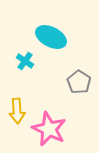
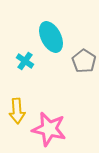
cyan ellipse: rotated 36 degrees clockwise
gray pentagon: moved 5 px right, 21 px up
pink star: rotated 12 degrees counterclockwise
